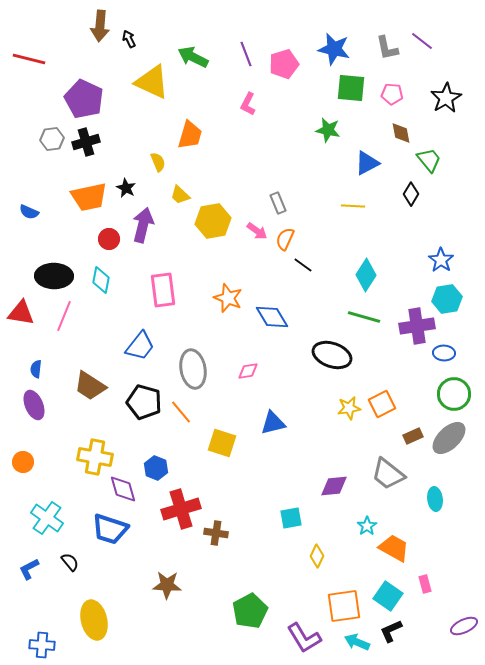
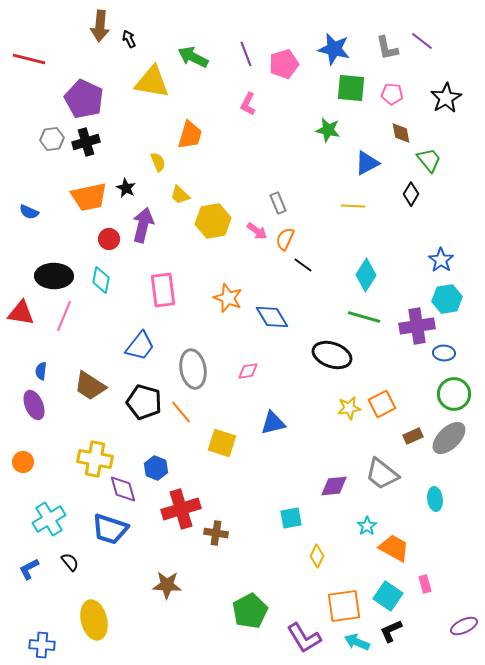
yellow triangle at (152, 82): rotated 15 degrees counterclockwise
blue semicircle at (36, 369): moved 5 px right, 2 px down
yellow cross at (95, 457): moved 2 px down
gray trapezoid at (388, 474): moved 6 px left
cyan cross at (47, 518): moved 2 px right, 1 px down; rotated 24 degrees clockwise
